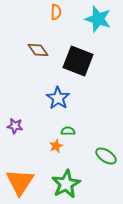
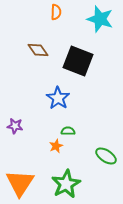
cyan star: moved 2 px right
orange triangle: moved 1 px down
